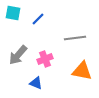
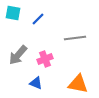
orange triangle: moved 4 px left, 13 px down
